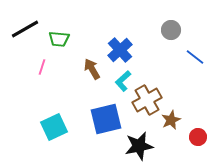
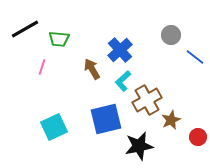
gray circle: moved 5 px down
